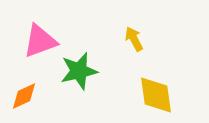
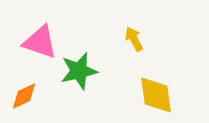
pink triangle: moved 1 px down; rotated 39 degrees clockwise
